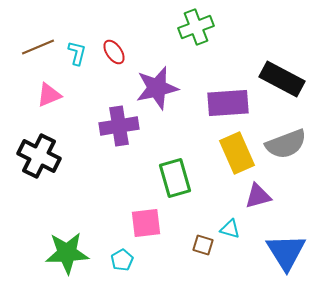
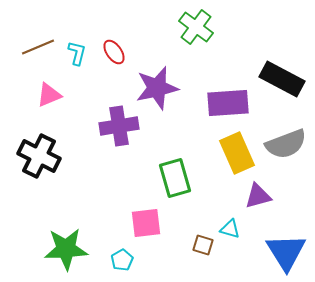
green cross: rotated 32 degrees counterclockwise
green star: moved 1 px left, 4 px up
